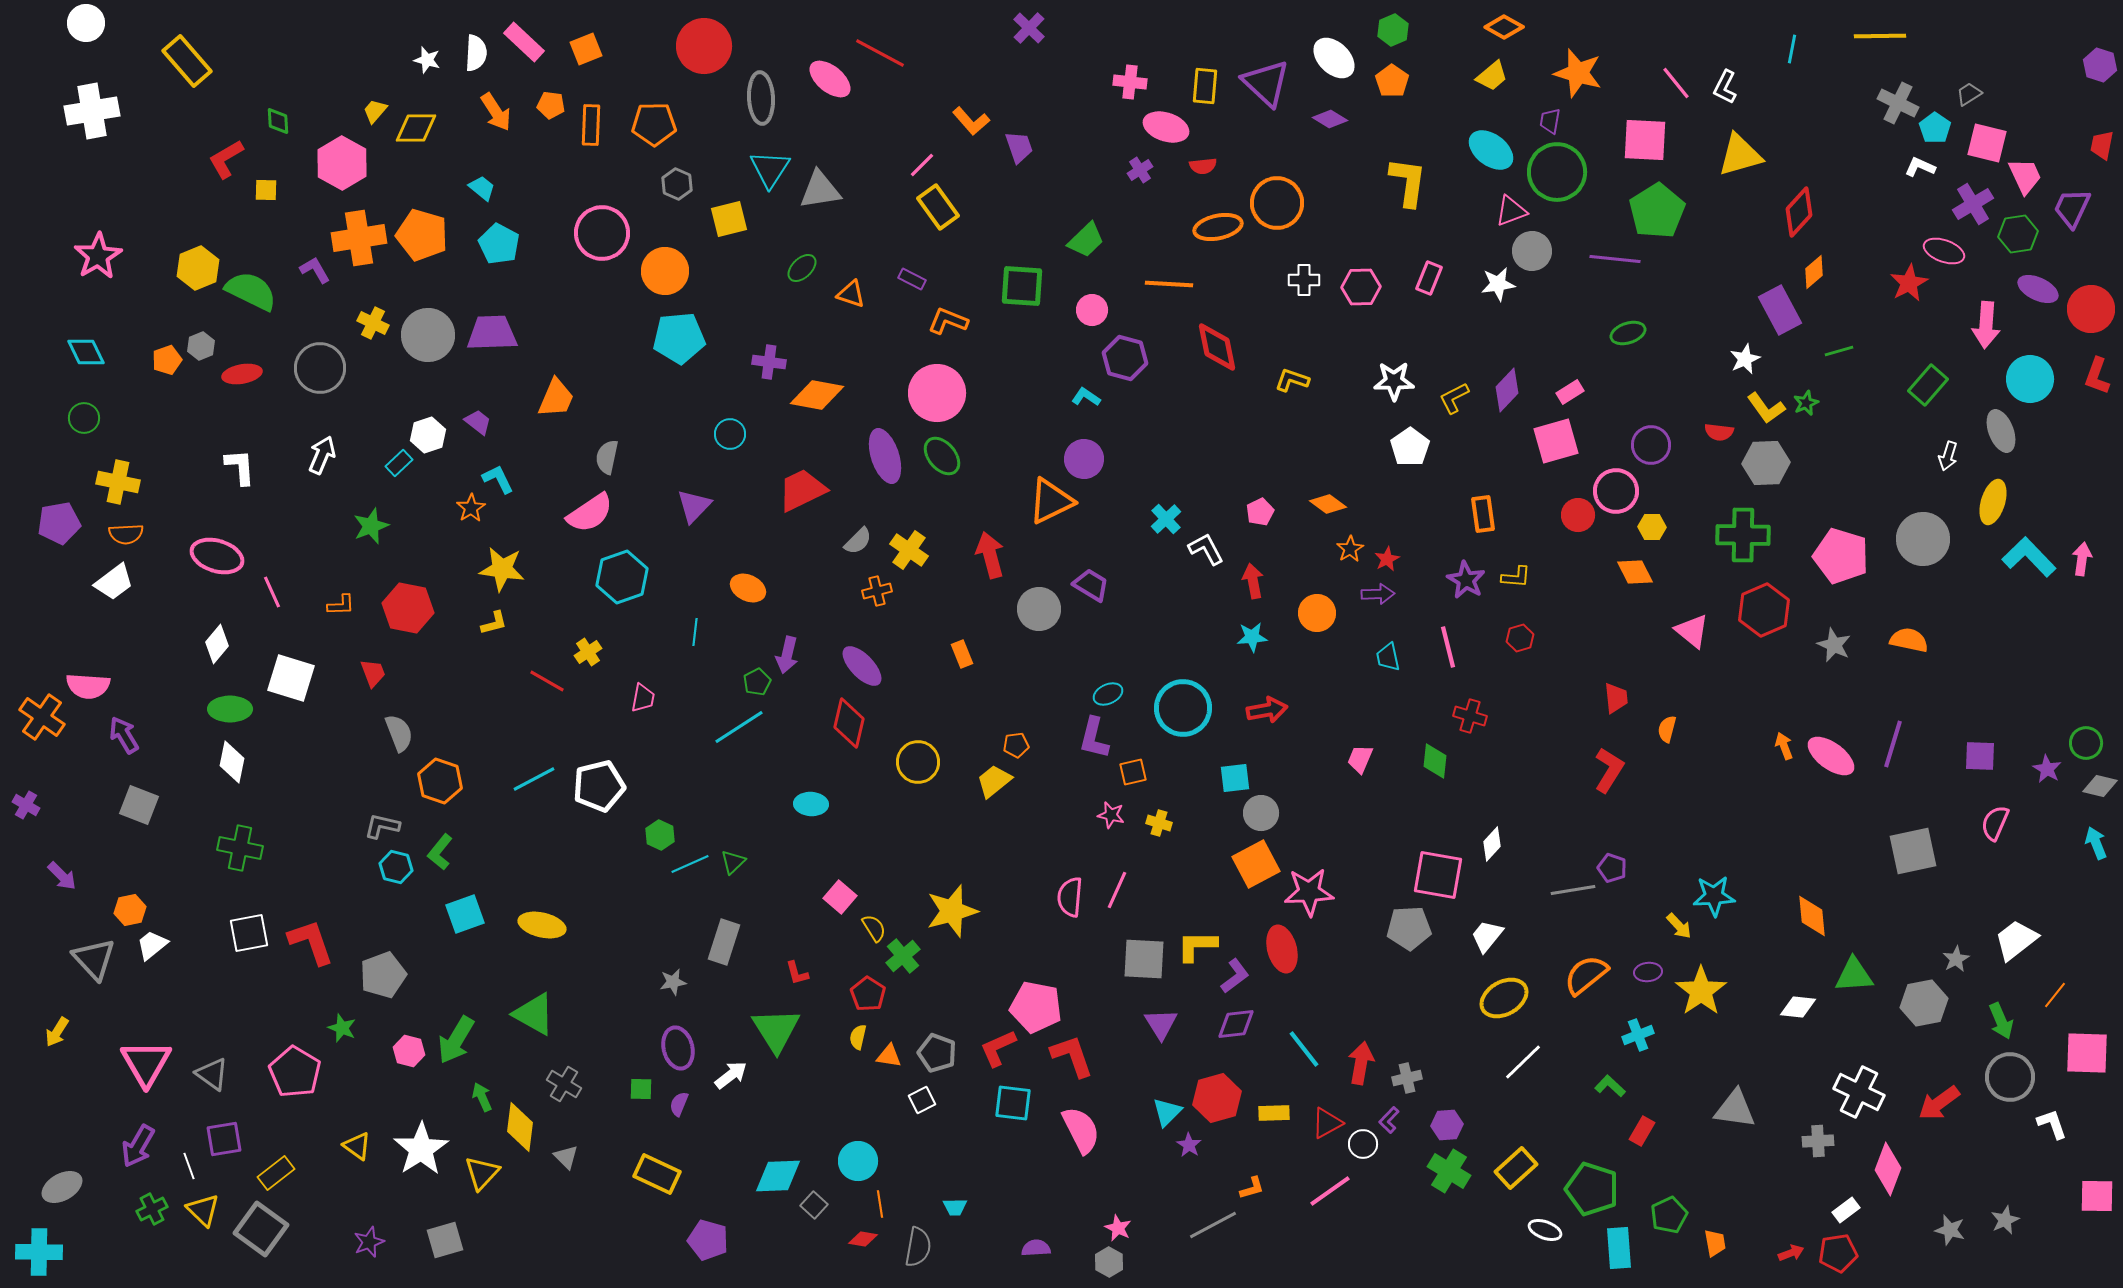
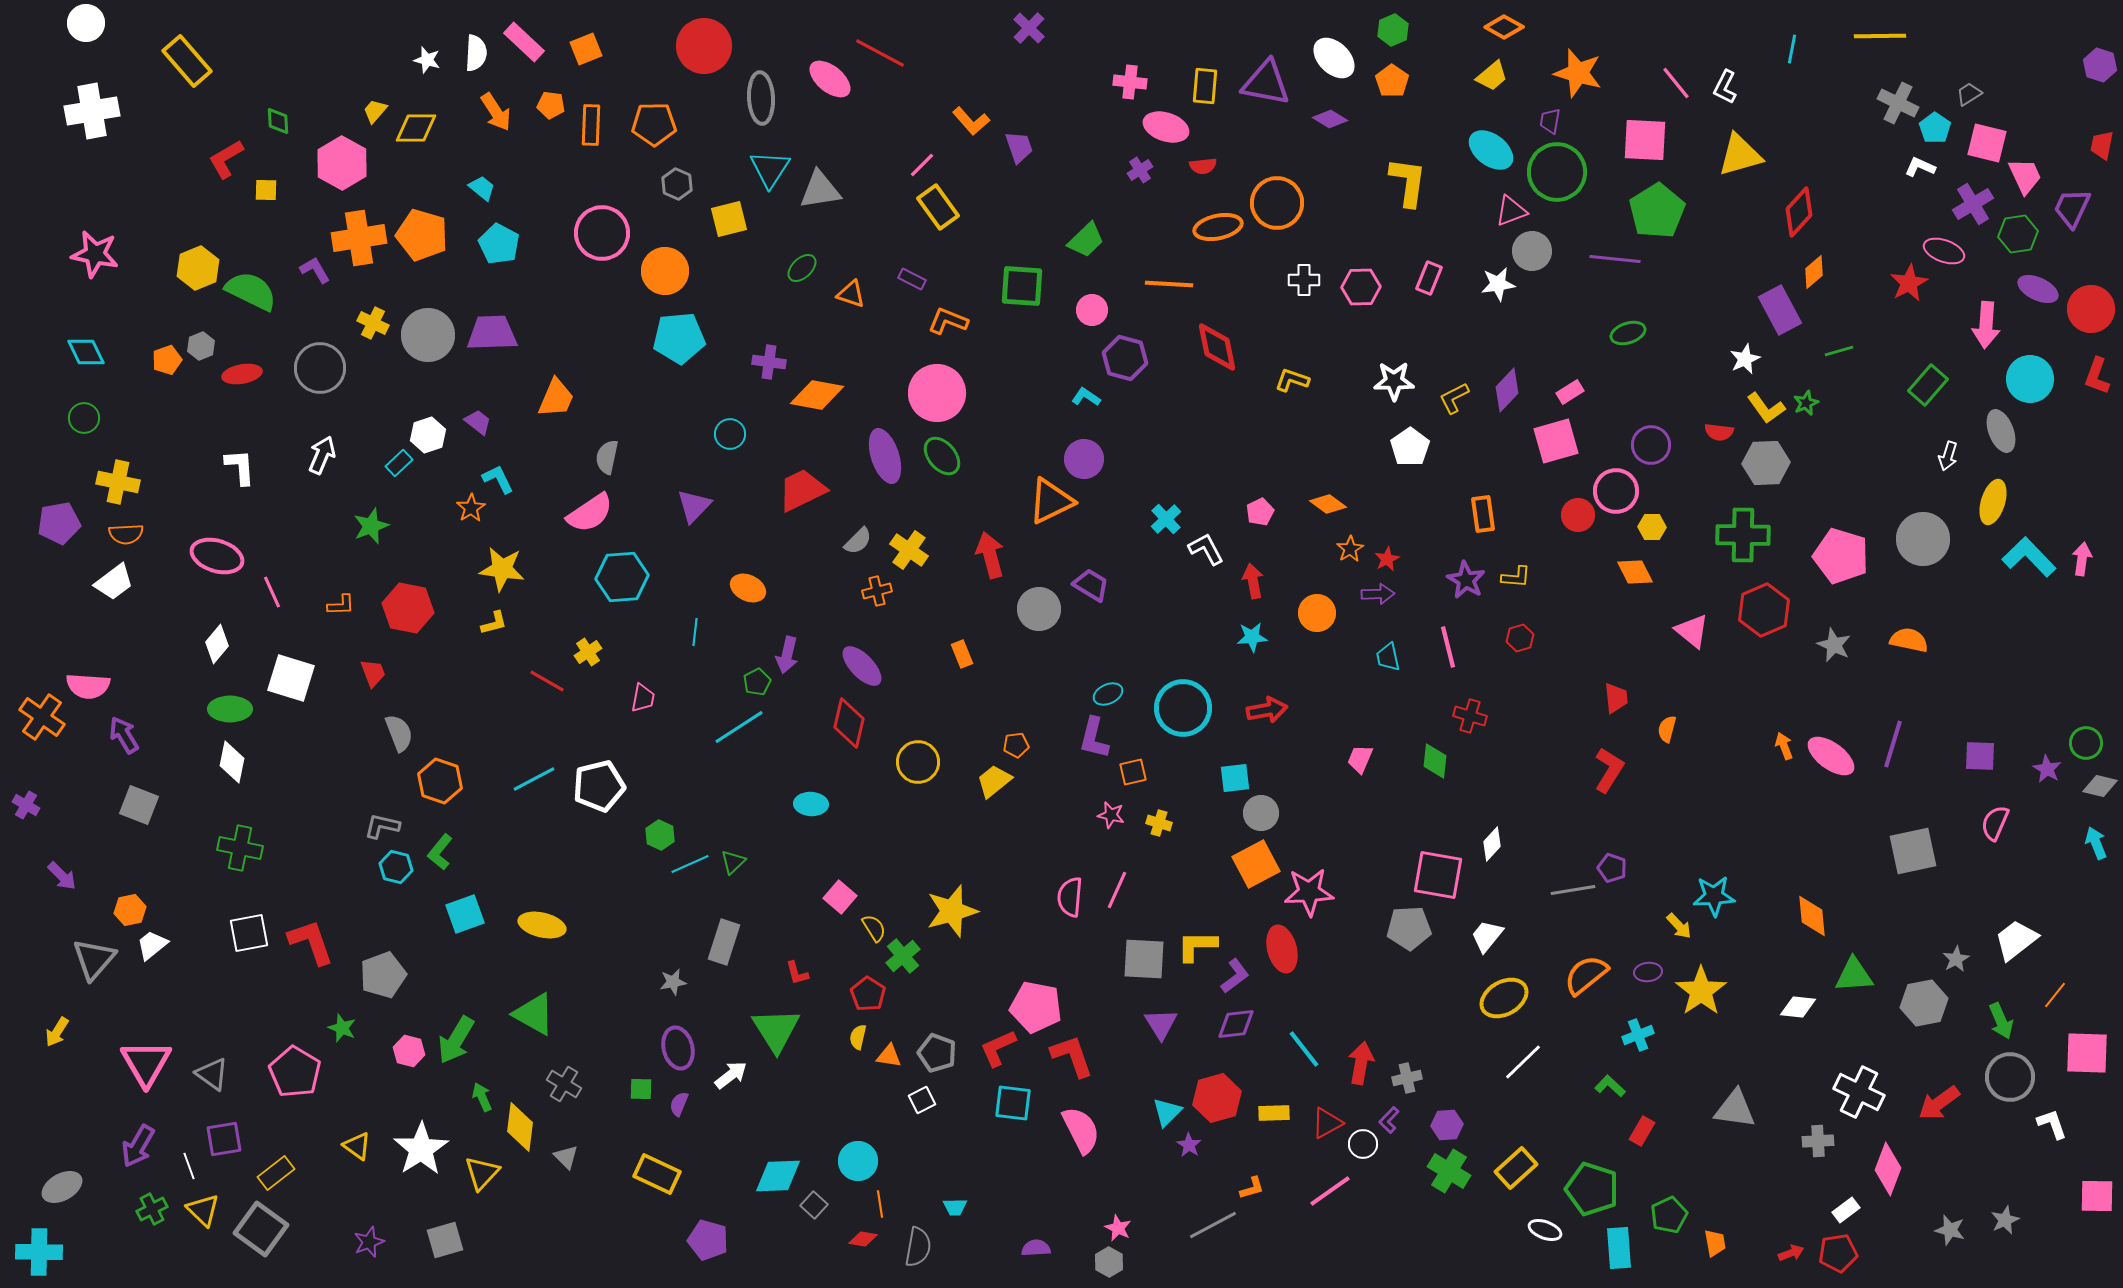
purple triangle at (1266, 83): rotated 32 degrees counterclockwise
pink star at (98, 256): moved 3 px left, 2 px up; rotated 30 degrees counterclockwise
cyan hexagon at (622, 577): rotated 15 degrees clockwise
gray triangle at (94, 959): rotated 24 degrees clockwise
